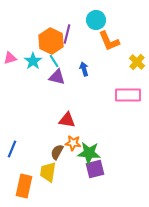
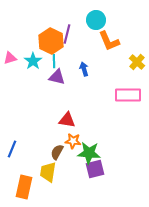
cyan line: rotated 32 degrees clockwise
orange star: moved 2 px up
orange rectangle: moved 1 px down
